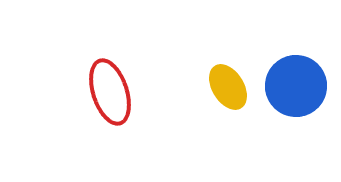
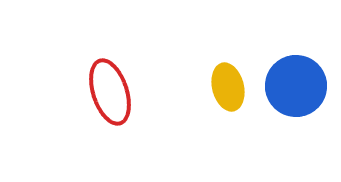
yellow ellipse: rotated 18 degrees clockwise
